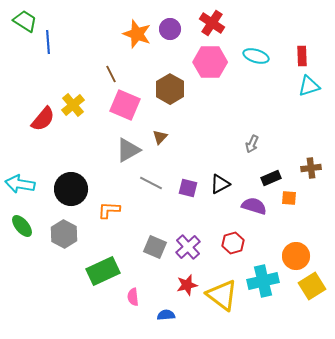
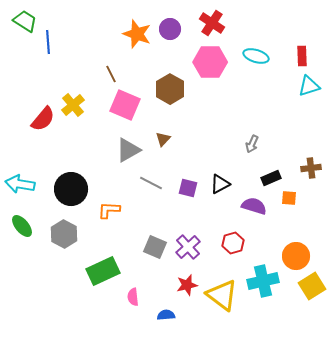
brown triangle: moved 3 px right, 2 px down
